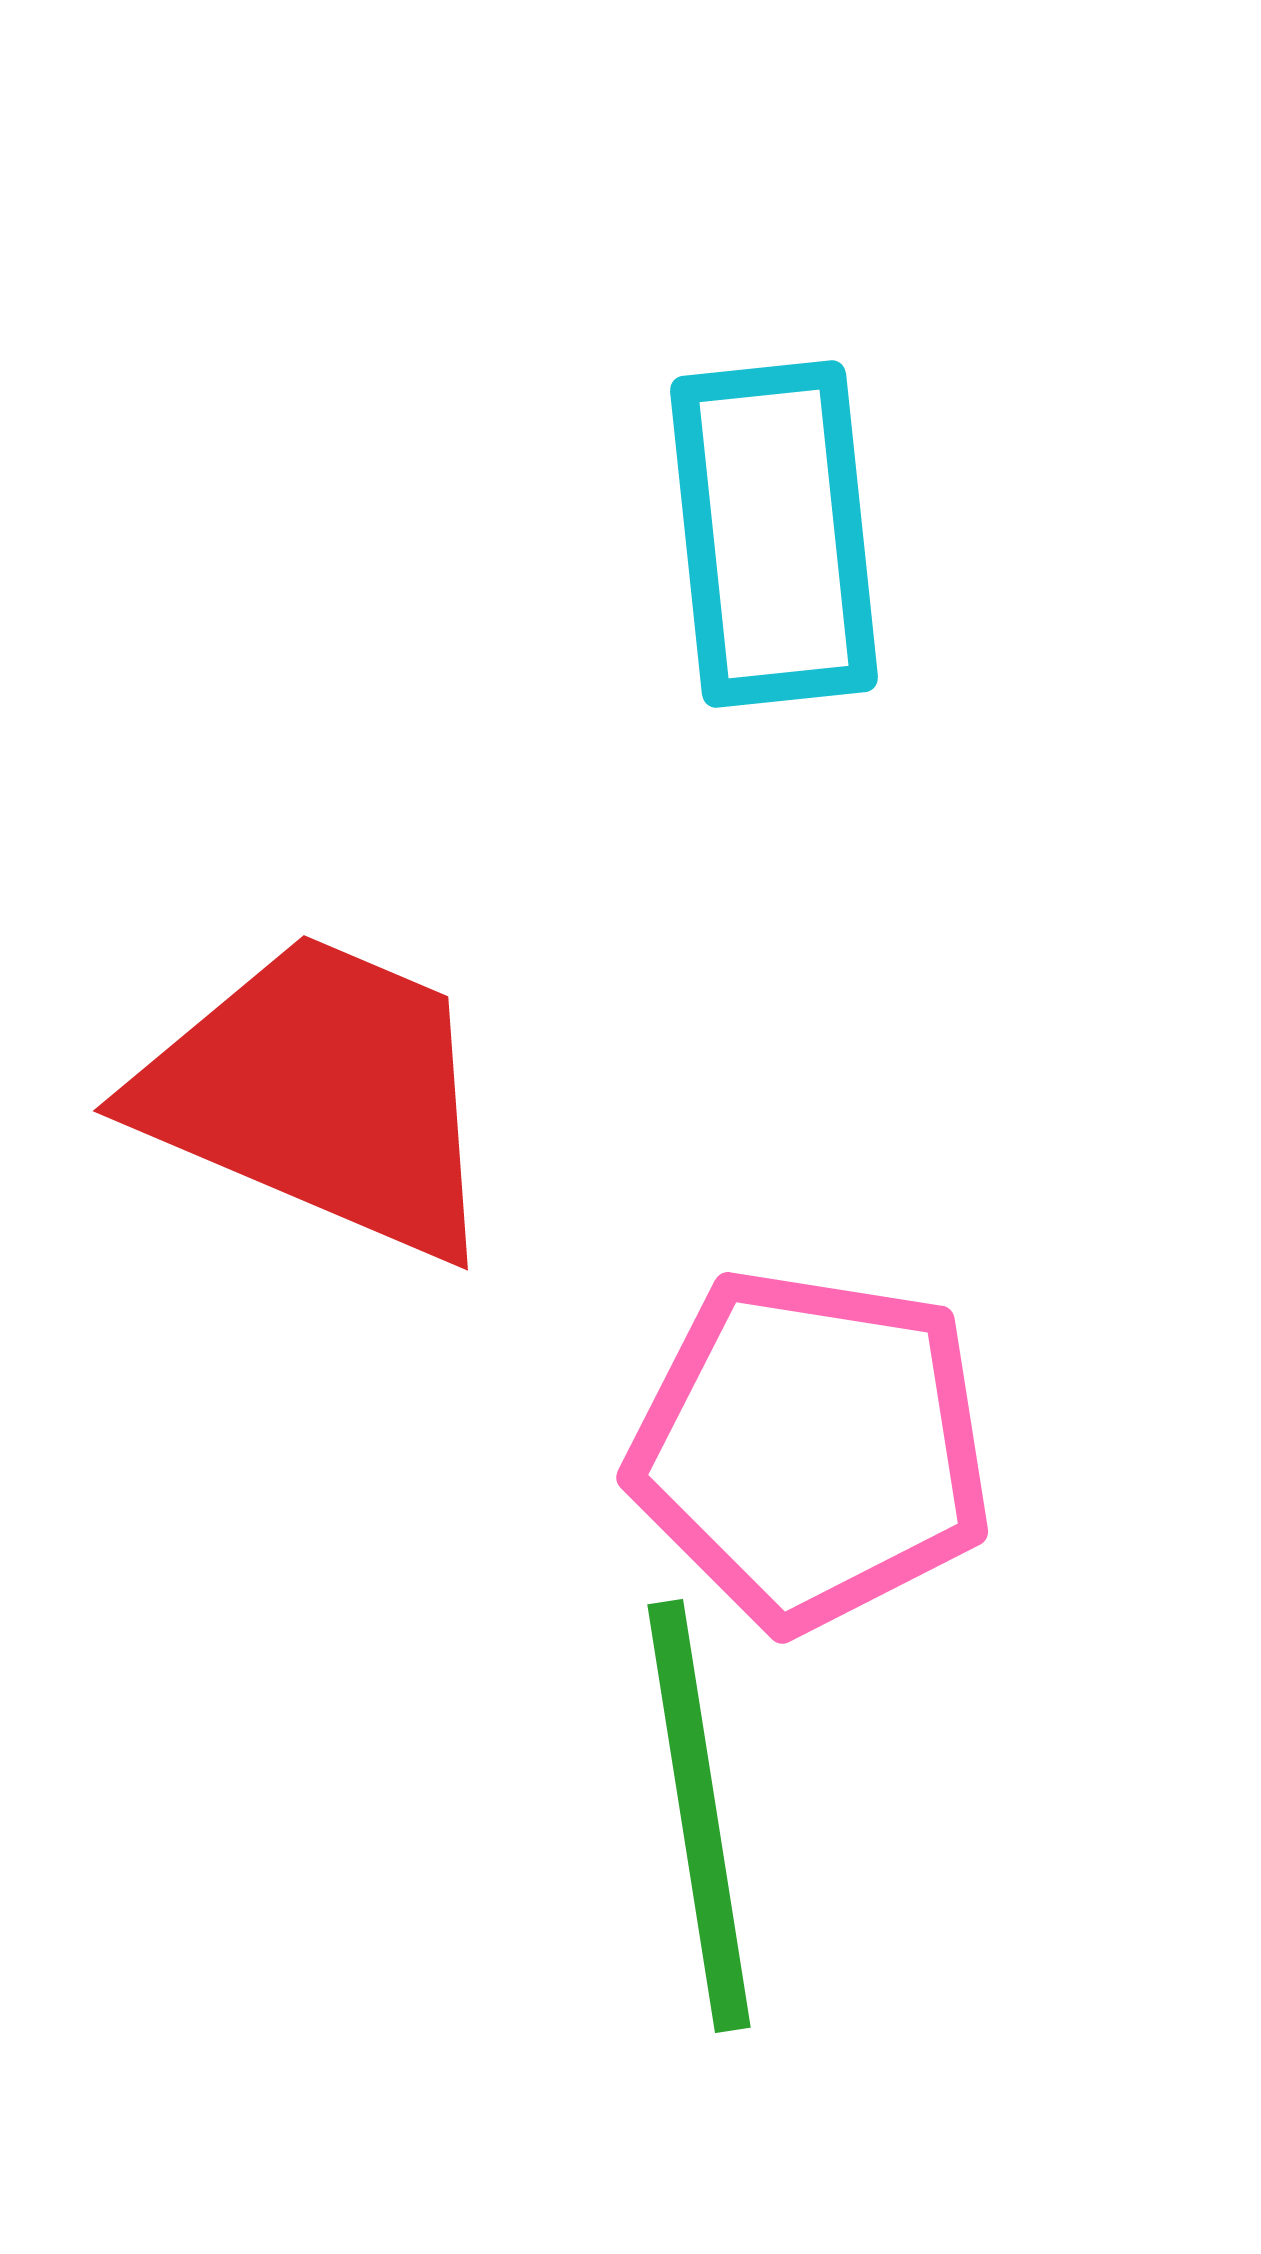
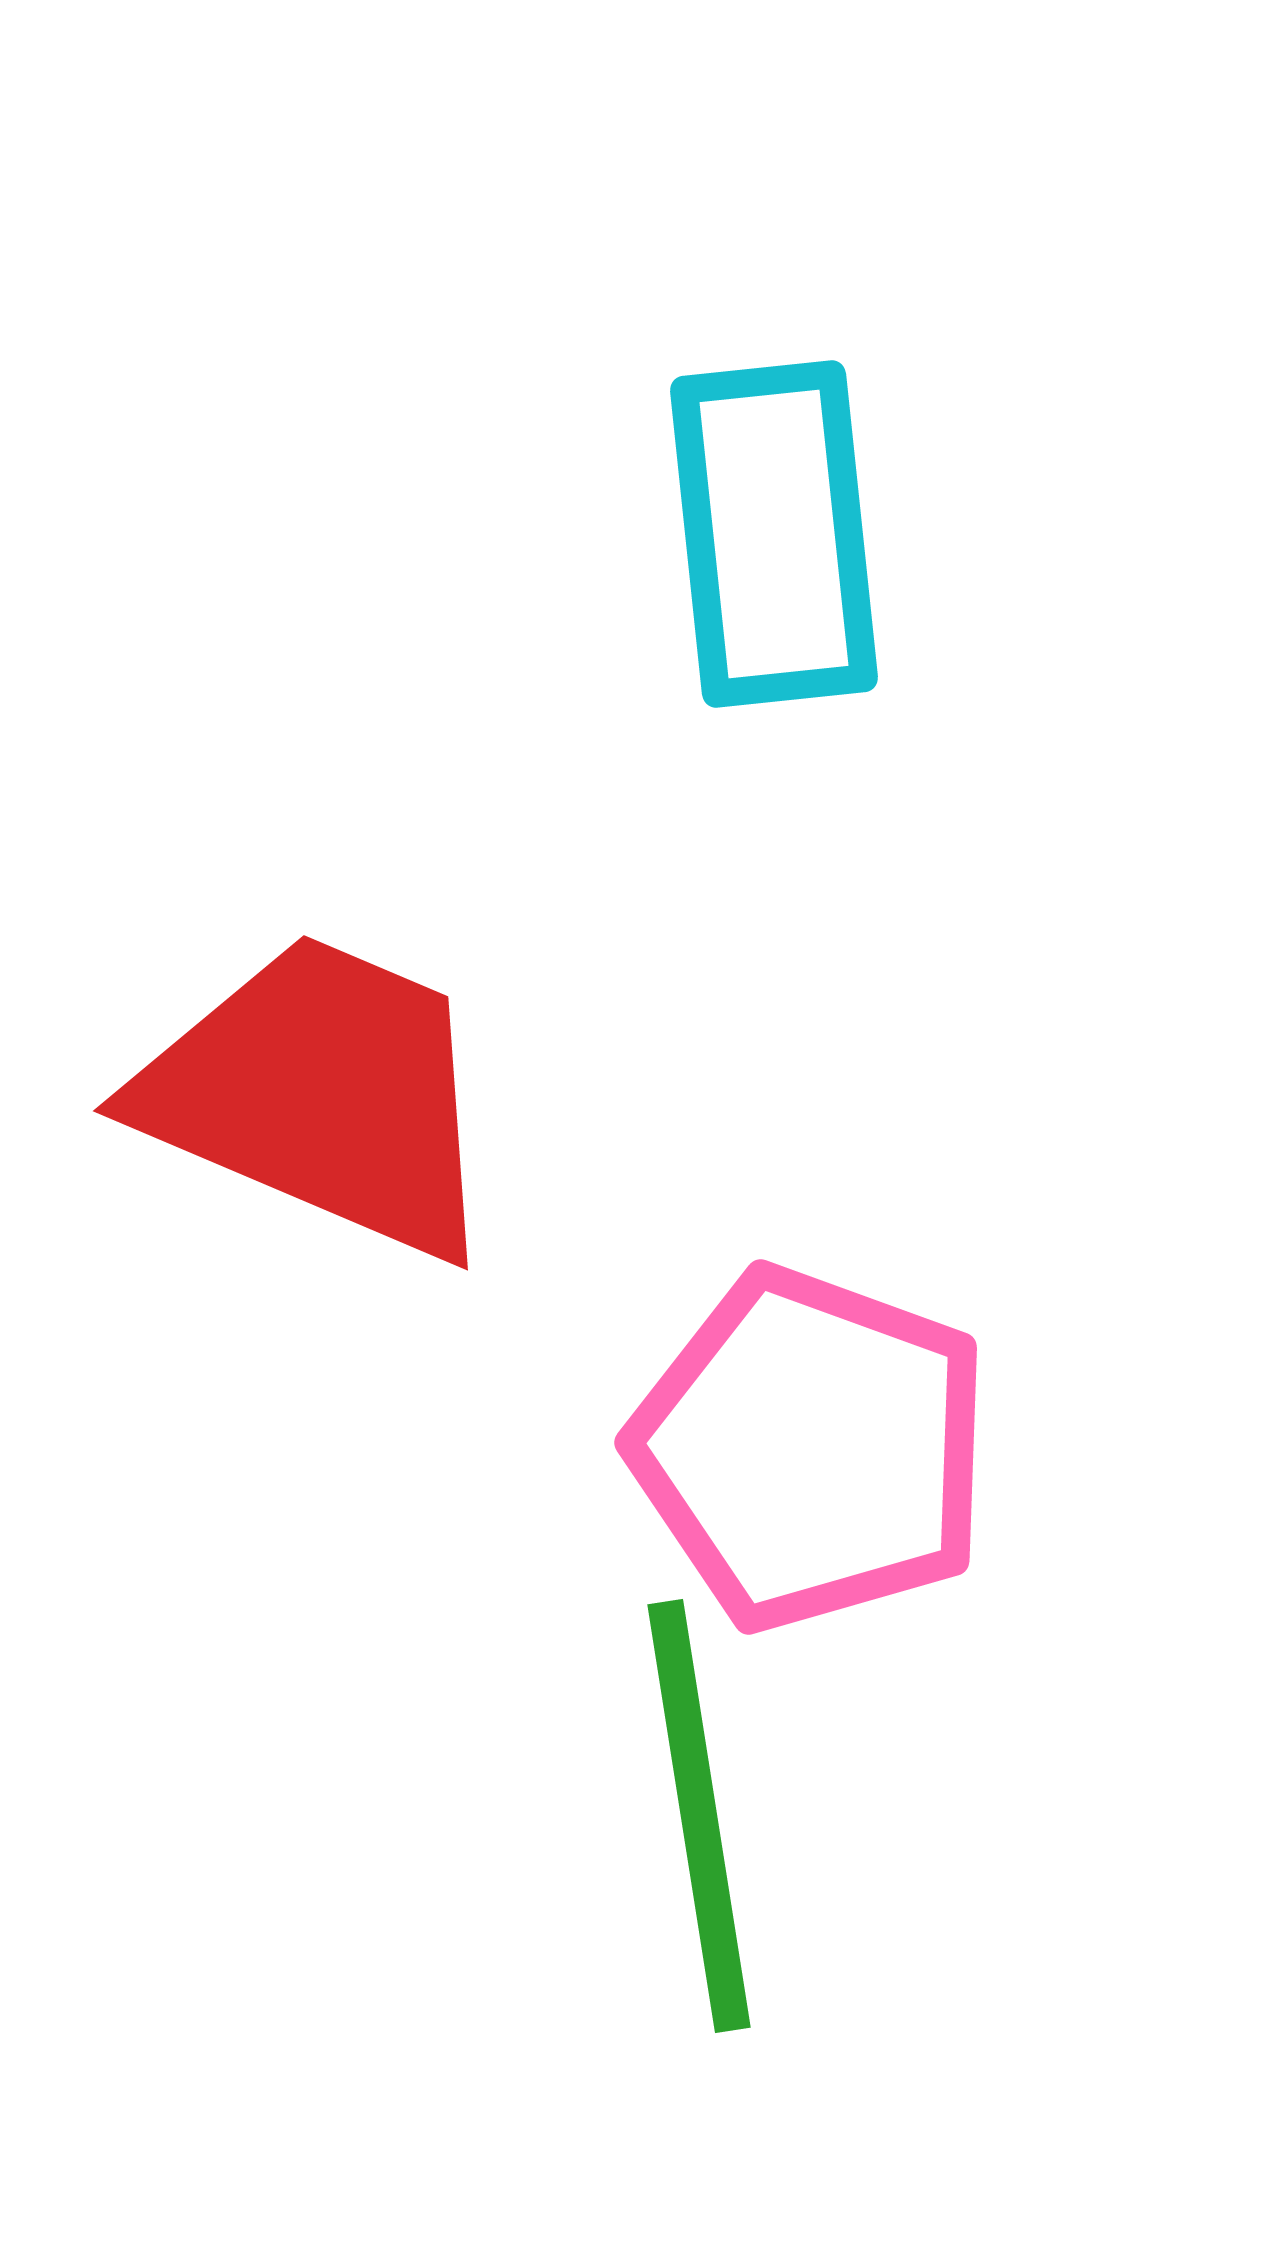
pink pentagon: rotated 11 degrees clockwise
